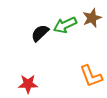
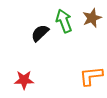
green arrow: moved 1 px left, 4 px up; rotated 95 degrees clockwise
orange L-shape: rotated 105 degrees clockwise
red star: moved 4 px left, 4 px up
